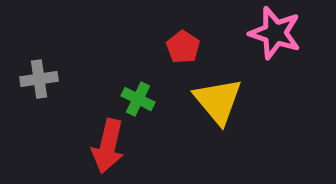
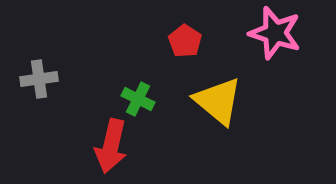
red pentagon: moved 2 px right, 6 px up
yellow triangle: rotated 10 degrees counterclockwise
red arrow: moved 3 px right
